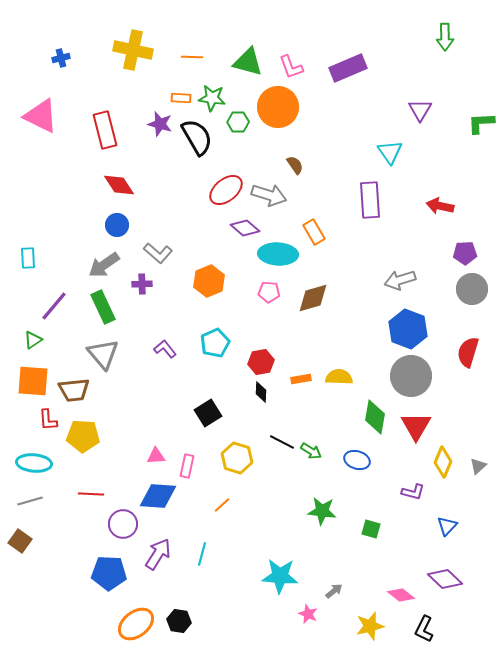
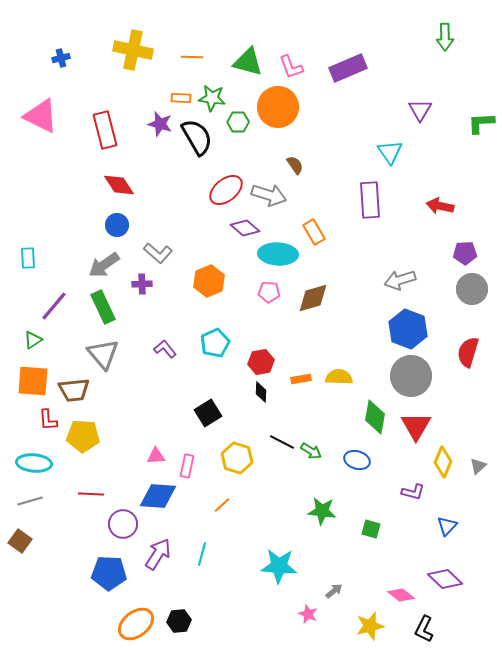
cyan star at (280, 576): moved 1 px left, 10 px up
black hexagon at (179, 621): rotated 15 degrees counterclockwise
